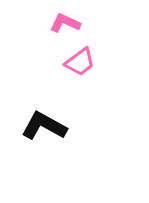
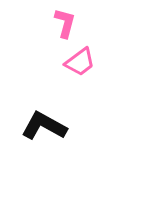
pink L-shape: rotated 80 degrees clockwise
